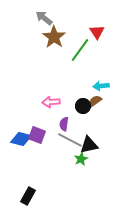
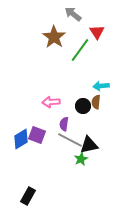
gray arrow: moved 29 px right, 4 px up
brown semicircle: moved 1 px right, 1 px down; rotated 48 degrees counterclockwise
blue diamond: rotated 45 degrees counterclockwise
